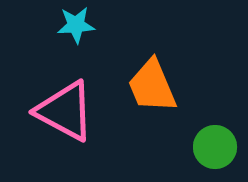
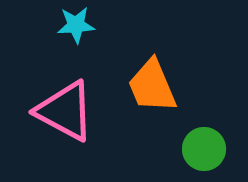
green circle: moved 11 px left, 2 px down
